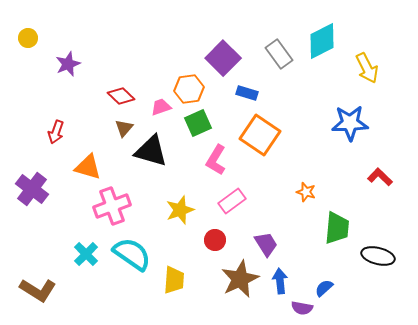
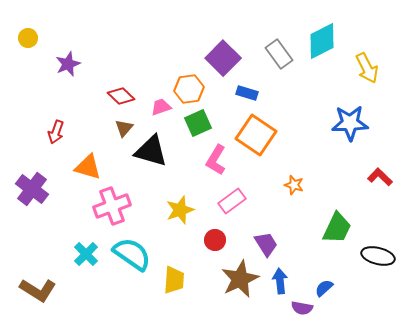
orange square: moved 4 px left
orange star: moved 12 px left, 7 px up
green trapezoid: rotated 20 degrees clockwise
